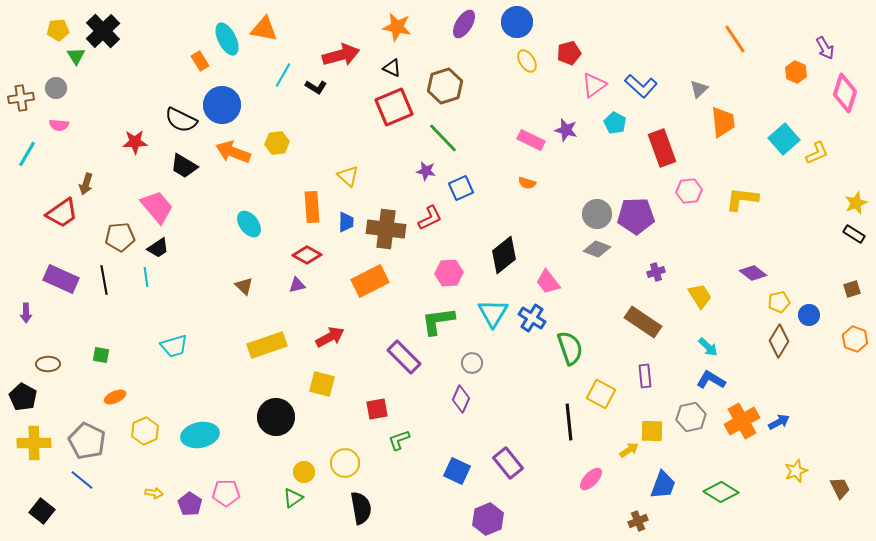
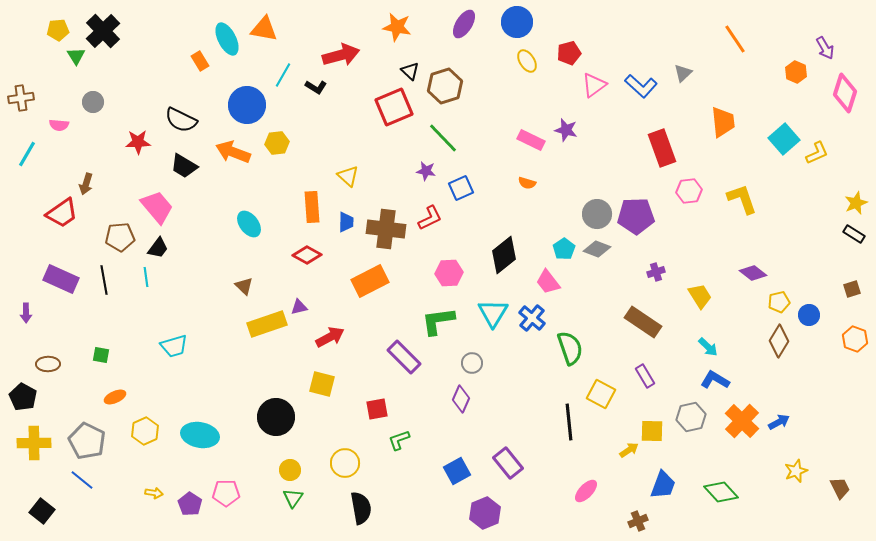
black triangle at (392, 68): moved 18 px right, 3 px down; rotated 18 degrees clockwise
gray circle at (56, 88): moved 37 px right, 14 px down
gray triangle at (699, 89): moved 16 px left, 16 px up
blue circle at (222, 105): moved 25 px right
cyan pentagon at (615, 123): moved 51 px left, 126 px down; rotated 10 degrees clockwise
red star at (135, 142): moved 3 px right
yellow L-shape at (742, 199): rotated 64 degrees clockwise
black trapezoid at (158, 248): rotated 20 degrees counterclockwise
purple triangle at (297, 285): moved 2 px right, 22 px down
blue cross at (532, 318): rotated 8 degrees clockwise
yellow rectangle at (267, 345): moved 21 px up
purple rectangle at (645, 376): rotated 25 degrees counterclockwise
blue L-shape at (711, 380): moved 4 px right
orange cross at (742, 421): rotated 16 degrees counterclockwise
cyan ellipse at (200, 435): rotated 21 degrees clockwise
blue square at (457, 471): rotated 36 degrees clockwise
yellow circle at (304, 472): moved 14 px left, 2 px up
pink ellipse at (591, 479): moved 5 px left, 12 px down
green diamond at (721, 492): rotated 16 degrees clockwise
green triangle at (293, 498): rotated 20 degrees counterclockwise
purple hexagon at (488, 519): moved 3 px left, 6 px up
